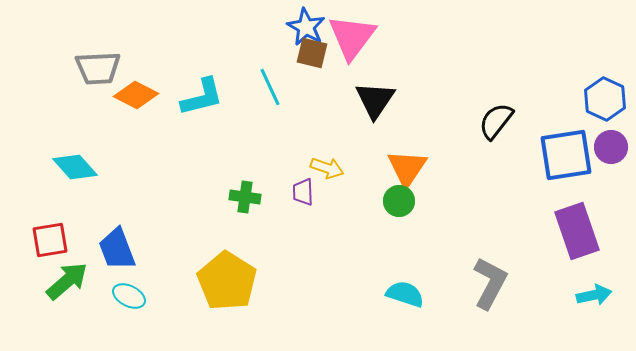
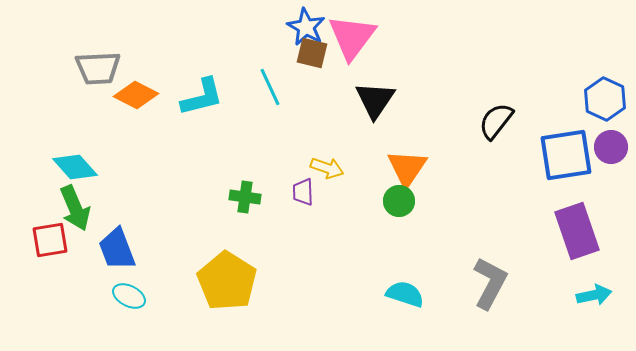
green arrow: moved 8 px right, 73 px up; rotated 108 degrees clockwise
